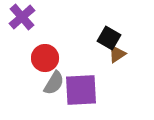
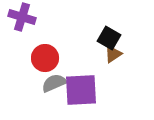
purple cross: rotated 32 degrees counterclockwise
brown triangle: moved 4 px left
gray semicircle: rotated 145 degrees counterclockwise
